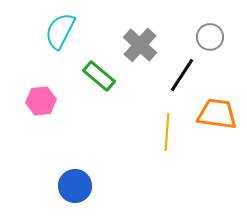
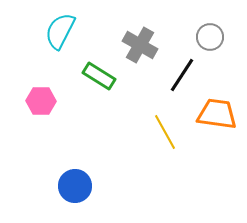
gray cross: rotated 12 degrees counterclockwise
green rectangle: rotated 8 degrees counterclockwise
pink hexagon: rotated 8 degrees clockwise
yellow line: moved 2 px left; rotated 33 degrees counterclockwise
